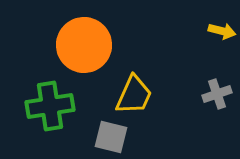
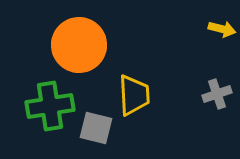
yellow arrow: moved 2 px up
orange circle: moved 5 px left
yellow trapezoid: rotated 27 degrees counterclockwise
gray square: moved 15 px left, 9 px up
